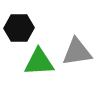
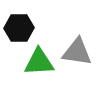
gray triangle: rotated 16 degrees clockwise
